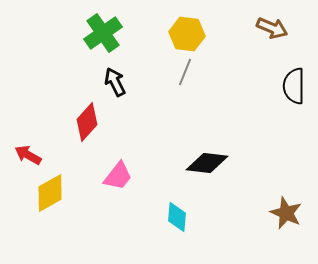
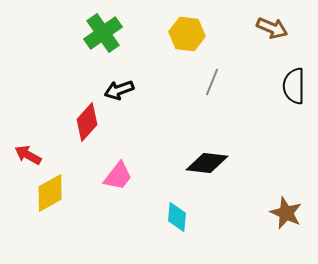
gray line: moved 27 px right, 10 px down
black arrow: moved 4 px right, 8 px down; rotated 84 degrees counterclockwise
